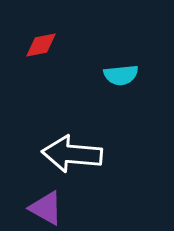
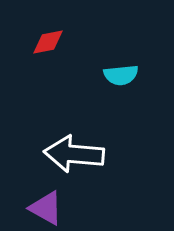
red diamond: moved 7 px right, 3 px up
white arrow: moved 2 px right
